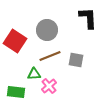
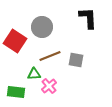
gray circle: moved 5 px left, 3 px up
